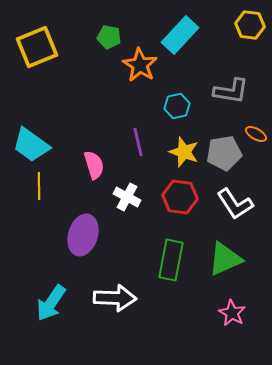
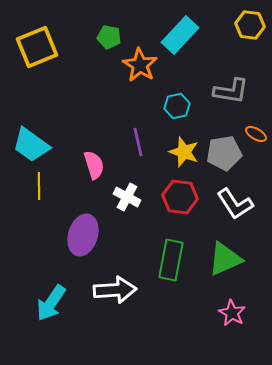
white arrow: moved 8 px up; rotated 6 degrees counterclockwise
